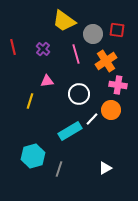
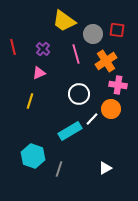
pink triangle: moved 8 px left, 8 px up; rotated 16 degrees counterclockwise
orange circle: moved 1 px up
cyan hexagon: rotated 25 degrees counterclockwise
